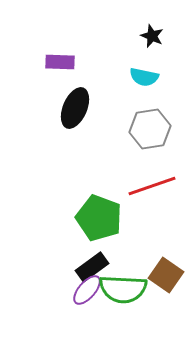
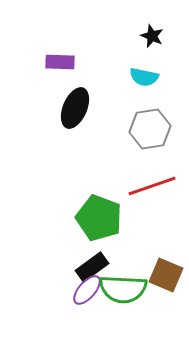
brown square: rotated 12 degrees counterclockwise
